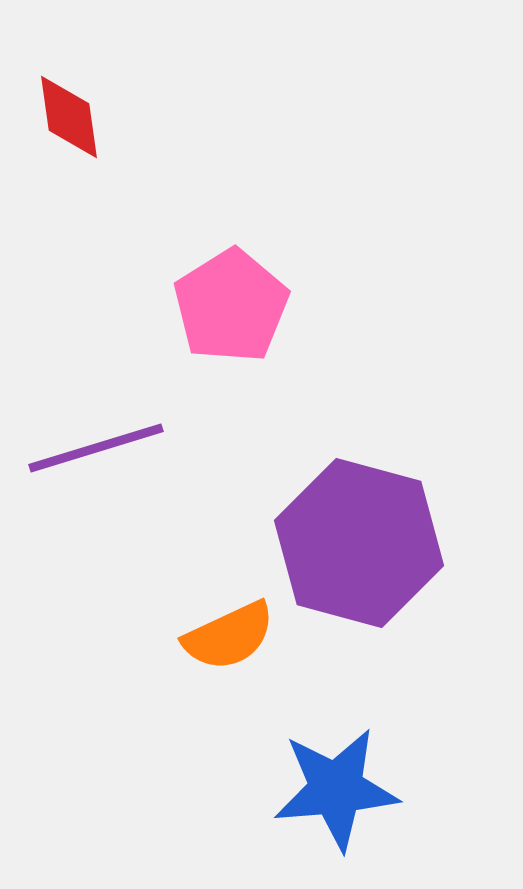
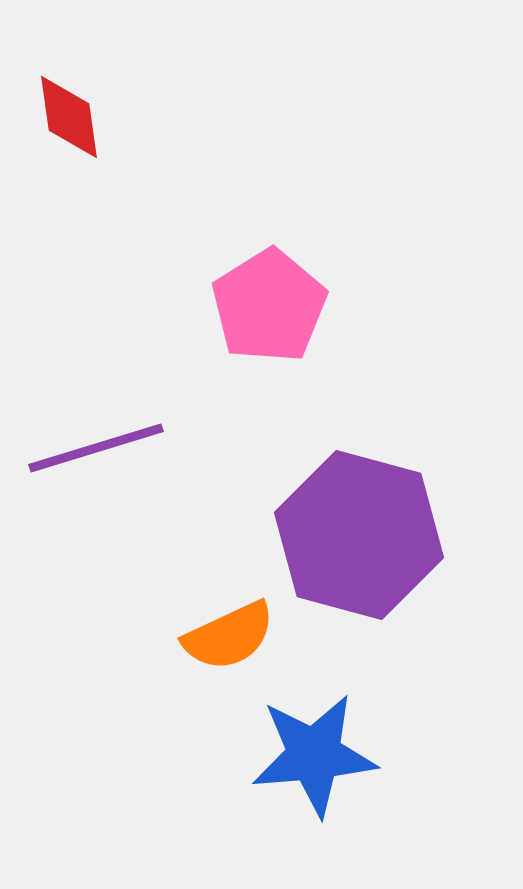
pink pentagon: moved 38 px right
purple hexagon: moved 8 px up
blue star: moved 22 px left, 34 px up
